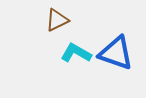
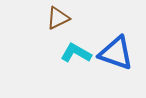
brown triangle: moved 1 px right, 2 px up
